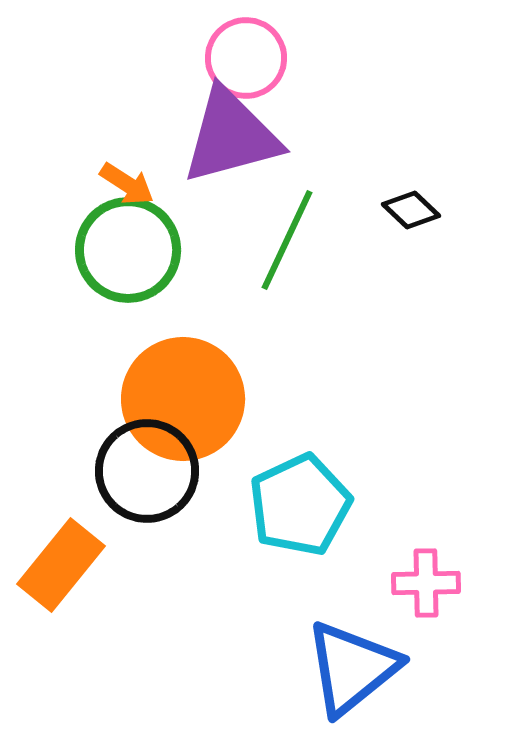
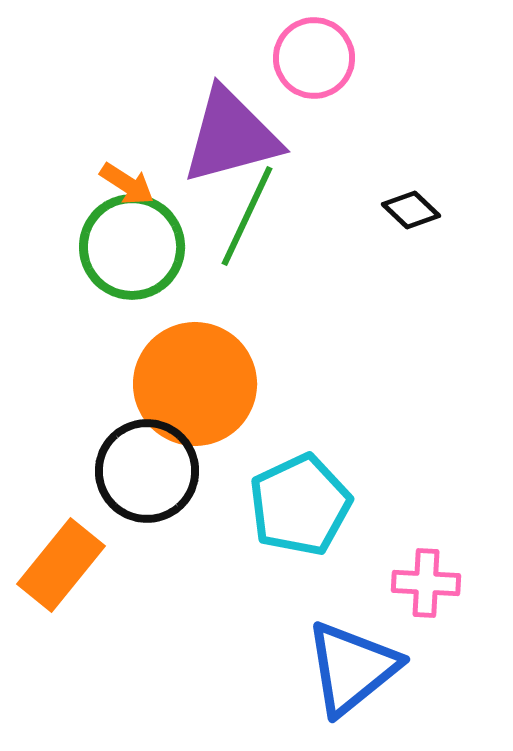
pink circle: moved 68 px right
green line: moved 40 px left, 24 px up
green circle: moved 4 px right, 3 px up
orange circle: moved 12 px right, 15 px up
pink cross: rotated 4 degrees clockwise
